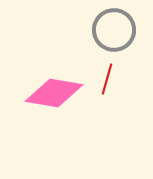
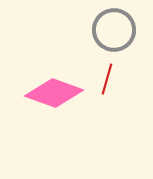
pink diamond: rotated 10 degrees clockwise
